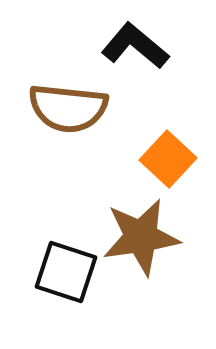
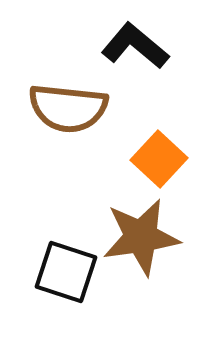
orange square: moved 9 px left
